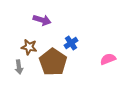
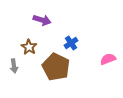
brown star: rotated 21 degrees clockwise
brown pentagon: moved 3 px right, 5 px down; rotated 8 degrees counterclockwise
gray arrow: moved 5 px left, 1 px up
